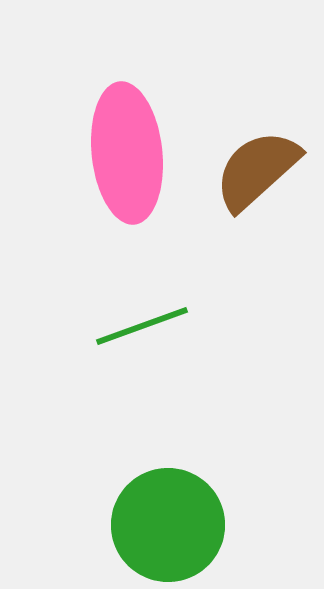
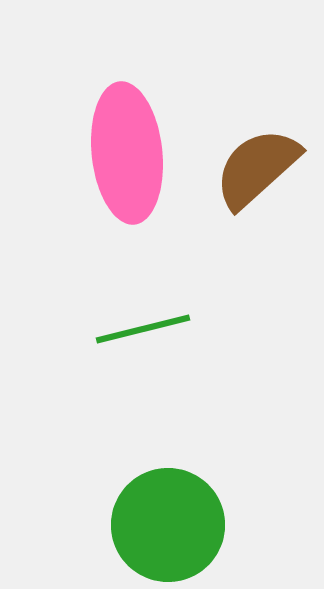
brown semicircle: moved 2 px up
green line: moved 1 px right, 3 px down; rotated 6 degrees clockwise
